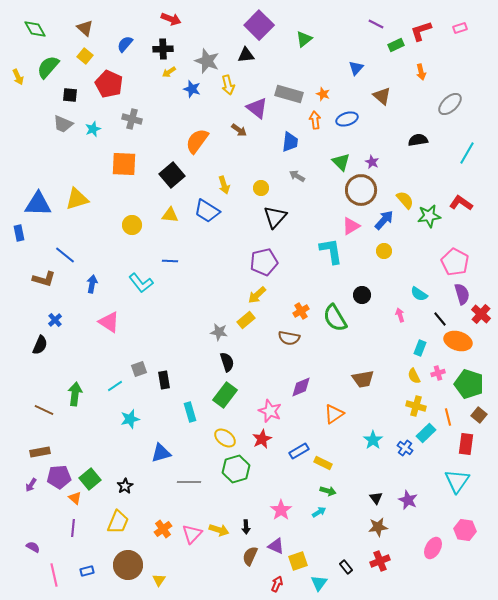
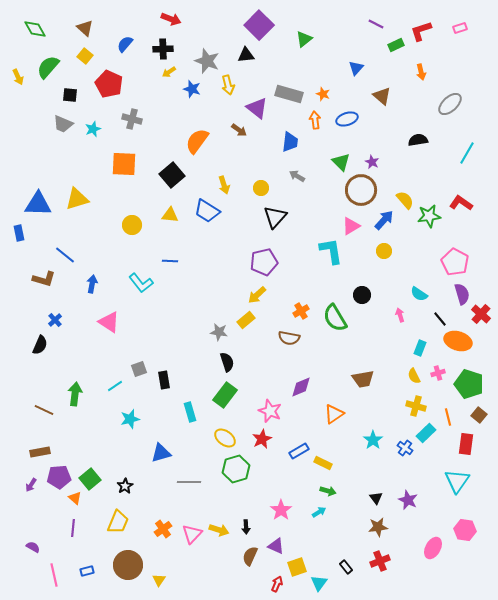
yellow square at (298, 561): moved 1 px left, 6 px down
